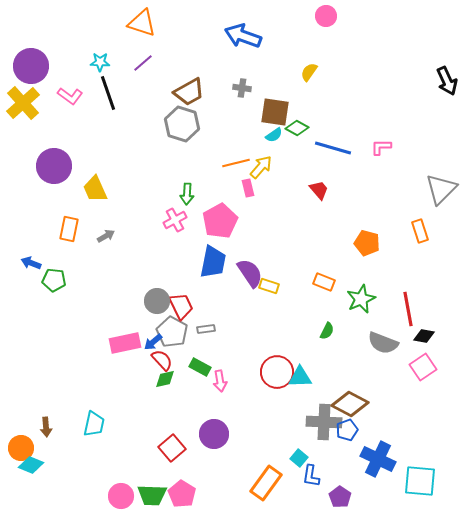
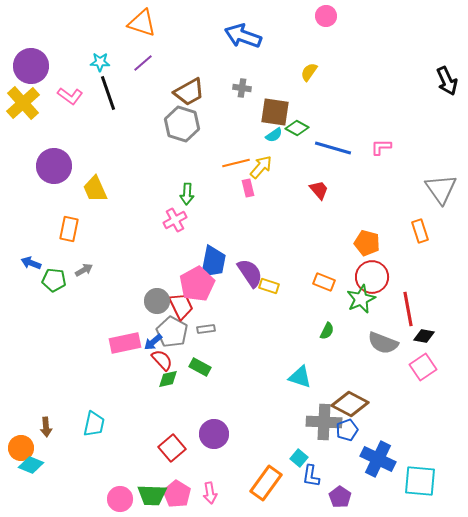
gray triangle at (441, 189): rotated 20 degrees counterclockwise
pink pentagon at (220, 221): moved 23 px left, 63 px down
gray arrow at (106, 236): moved 22 px left, 34 px down
red circle at (277, 372): moved 95 px right, 95 px up
cyan triangle at (300, 377): rotated 20 degrees clockwise
green diamond at (165, 379): moved 3 px right
pink arrow at (220, 381): moved 10 px left, 112 px down
pink pentagon at (182, 494): moved 5 px left
pink circle at (121, 496): moved 1 px left, 3 px down
